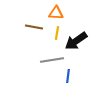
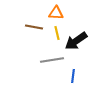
yellow line: rotated 24 degrees counterclockwise
blue line: moved 5 px right
